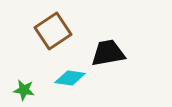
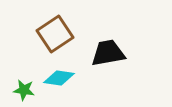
brown square: moved 2 px right, 3 px down
cyan diamond: moved 11 px left
